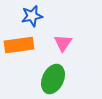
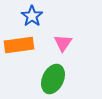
blue star: rotated 25 degrees counterclockwise
